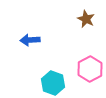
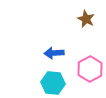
blue arrow: moved 24 px right, 13 px down
cyan hexagon: rotated 15 degrees counterclockwise
